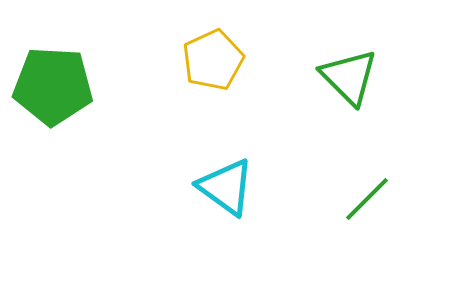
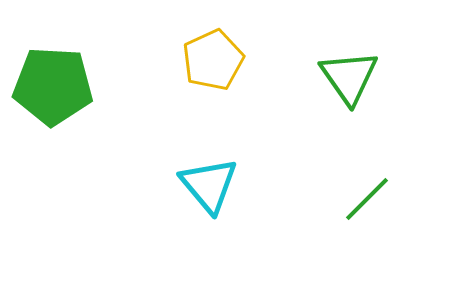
green triangle: rotated 10 degrees clockwise
cyan triangle: moved 17 px left, 2 px up; rotated 14 degrees clockwise
